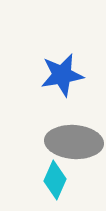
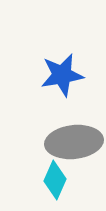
gray ellipse: rotated 10 degrees counterclockwise
